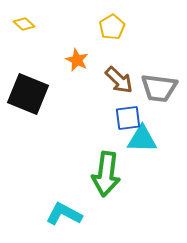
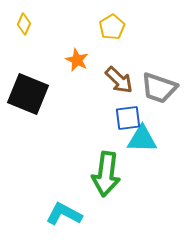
yellow diamond: rotated 70 degrees clockwise
gray trapezoid: rotated 12 degrees clockwise
